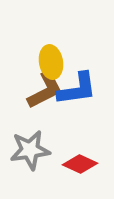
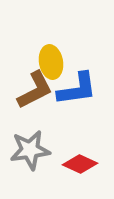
brown L-shape: moved 10 px left
